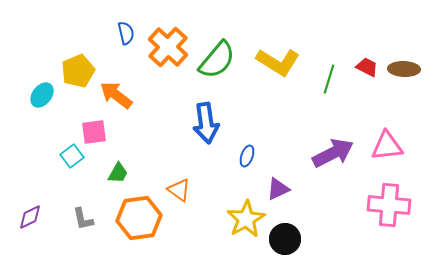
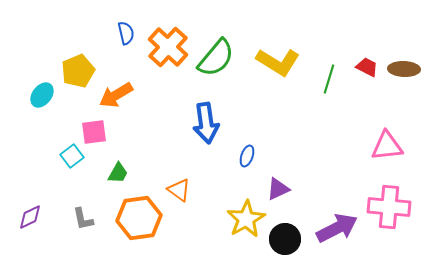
green semicircle: moved 1 px left, 2 px up
orange arrow: rotated 68 degrees counterclockwise
purple arrow: moved 4 px right, 75 px down
pink cross: moved 2 px down
